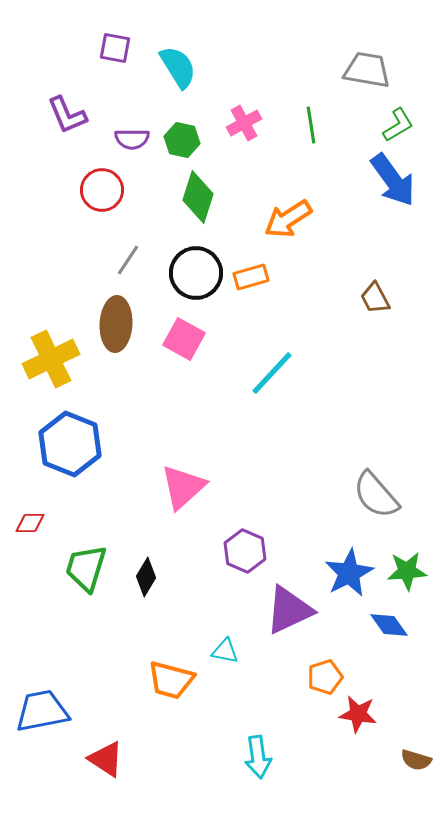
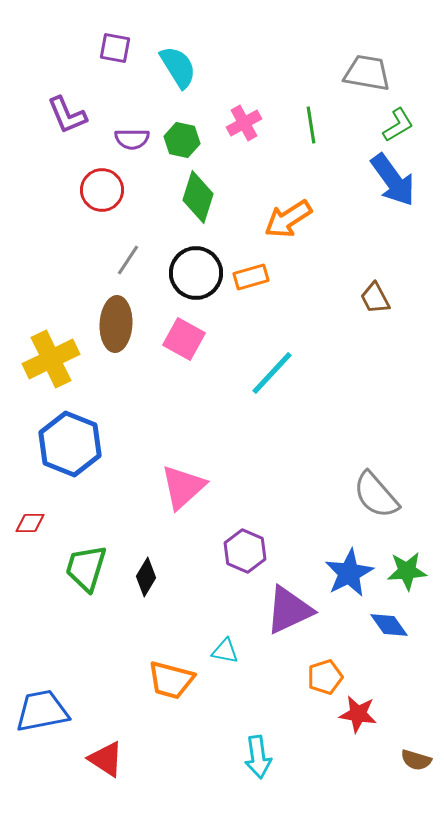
gray trapezoid: moved 3 px down
